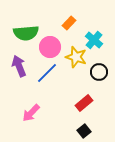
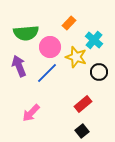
red rectangle: moved 1 px left, 1 px down
black square: moved 2 px left
